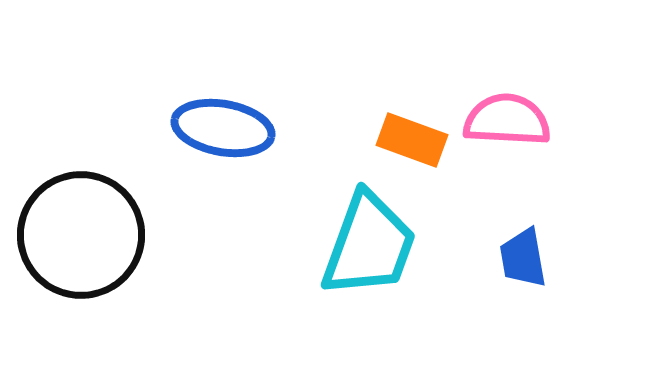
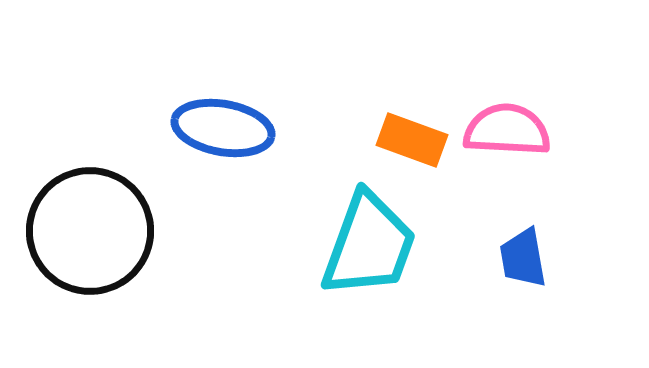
pink semicircle: moved 10 px down
black circle: moved 9 px right, 4 px up
